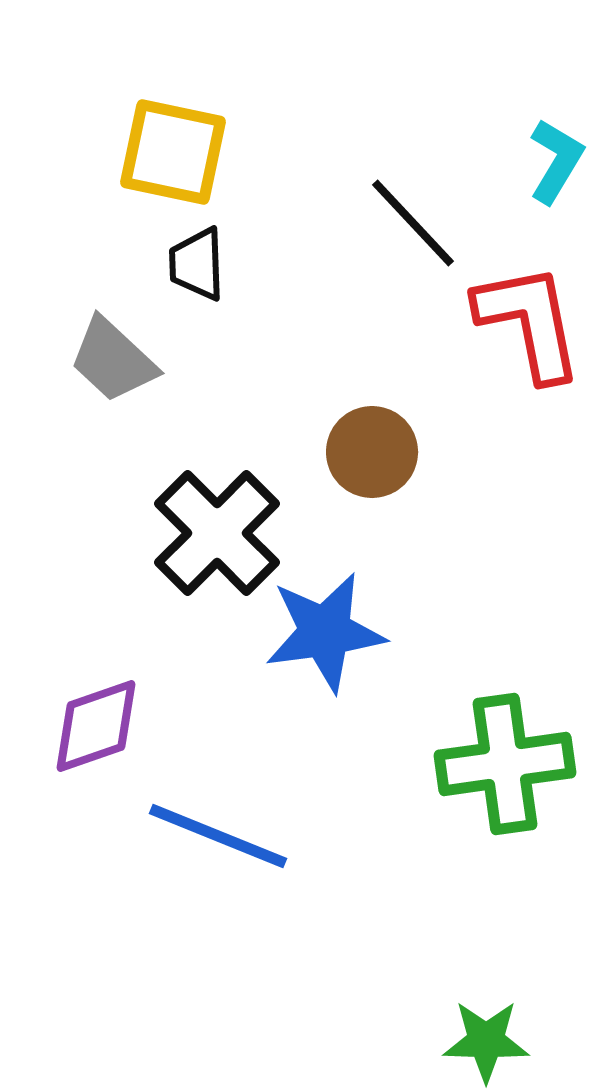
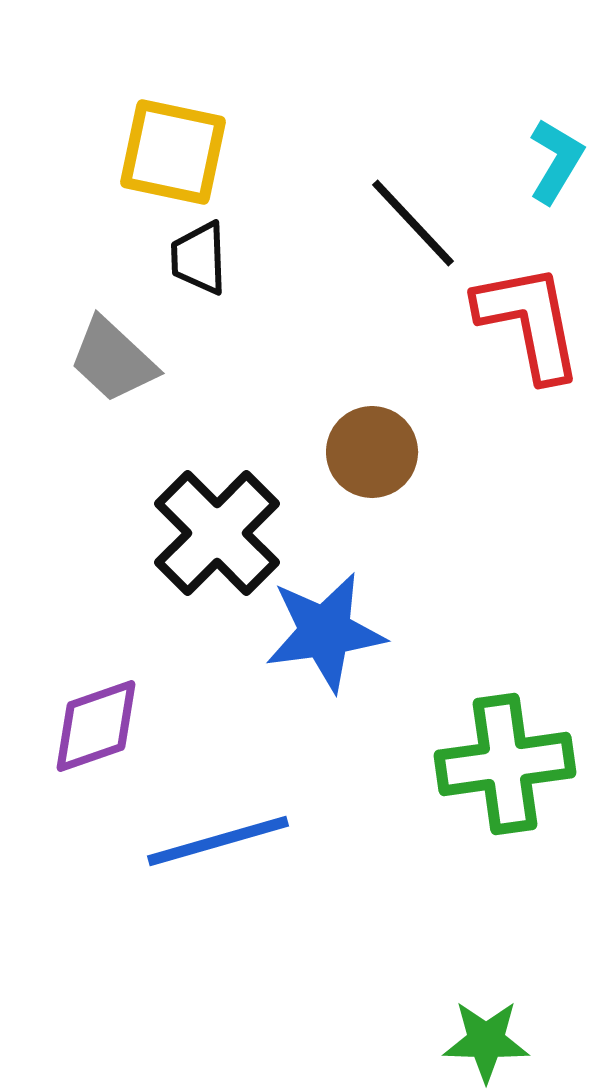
black trapezoid: moved 2 px right, 6 px up
blue line: moved 5 px down; rotated 38 degrees counterclockwise
